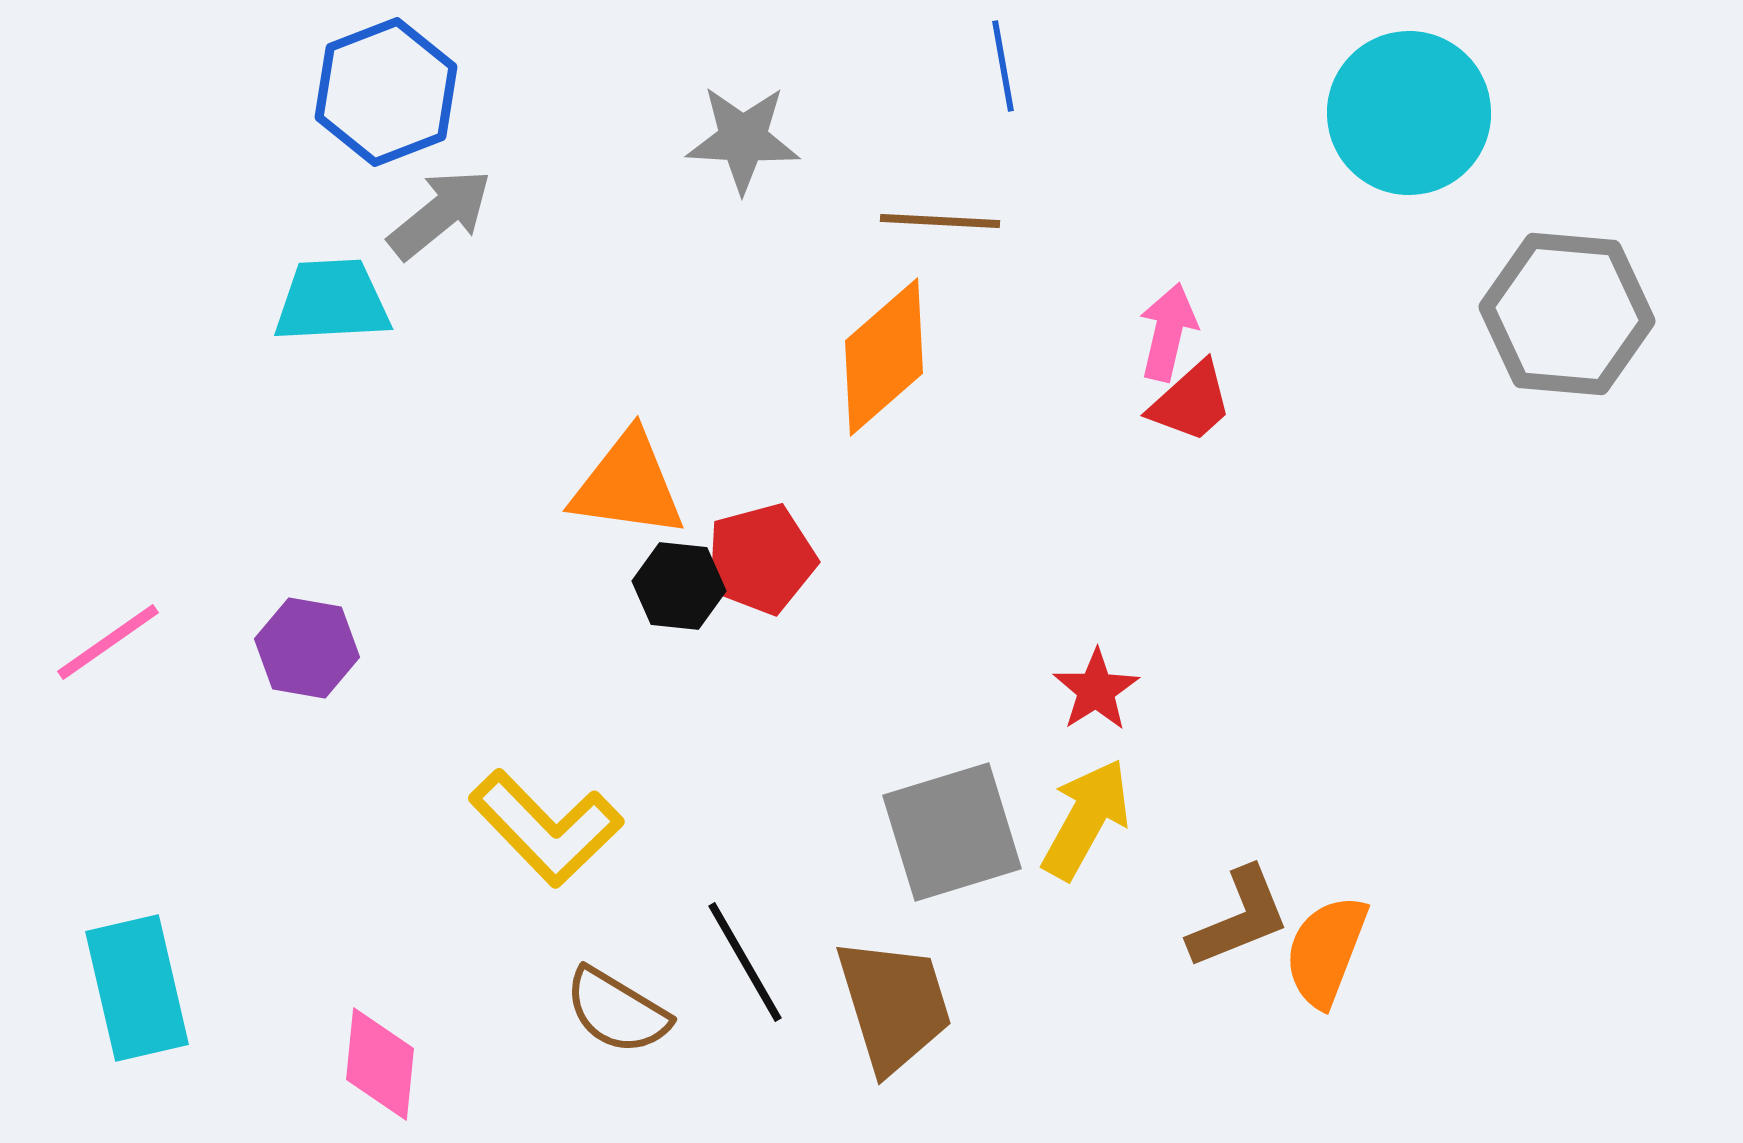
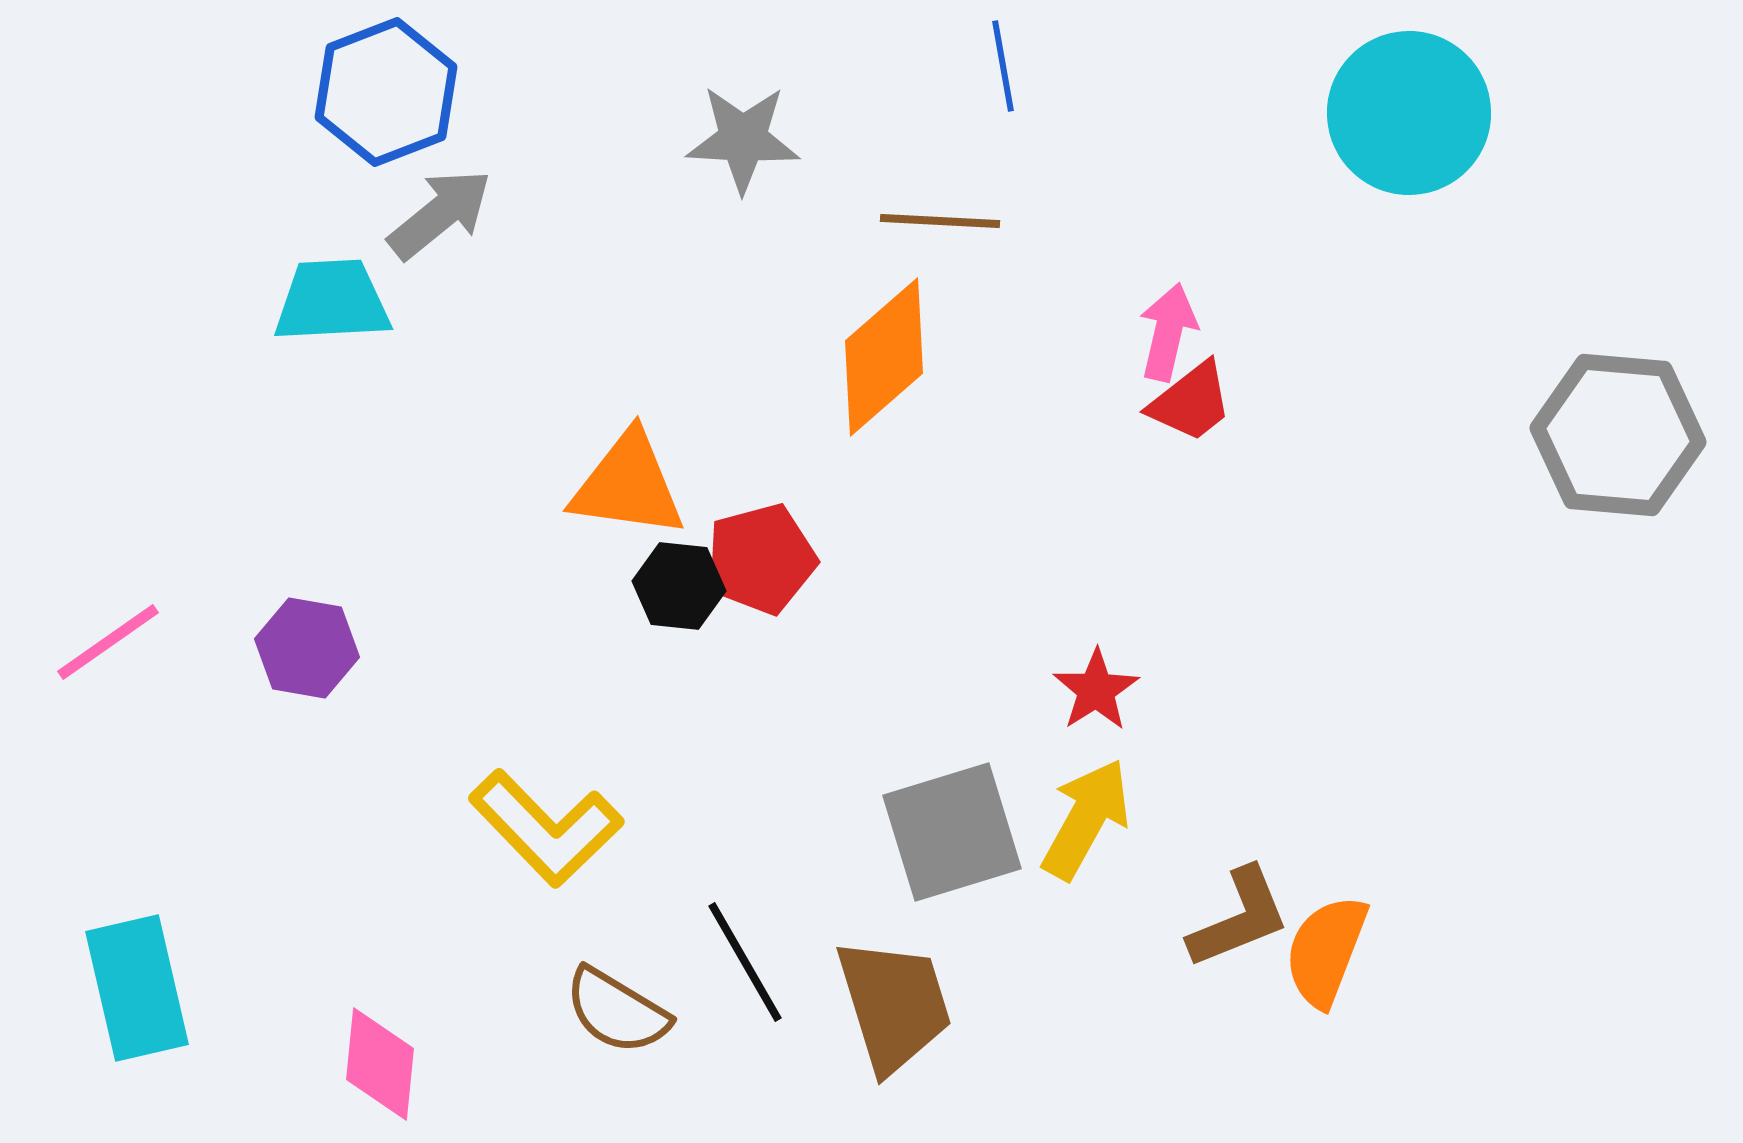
gray hexagon: moved 51 px right, 121 px down
red trapezoid: rotated 4 degrees clockwise
